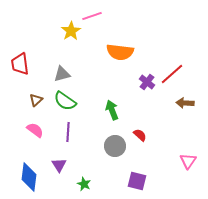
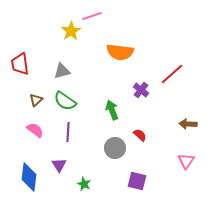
gray triangle: moved 3 px up
purple cross: moved 6 px left, 8 px down
brown arrow: moved 3 px right, 21 px down
gray circle: moved 2 px down
pink triangle: moved 2 px left
